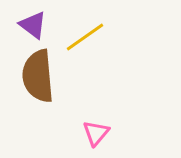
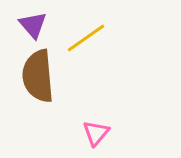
purple triangle: rotated 12 degrees clockwise
yellow line: moved 1 px right, 1 px down
